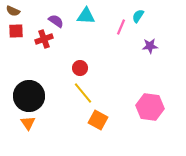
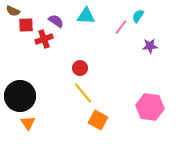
pink line: rotated 14 degrees clockwise
red square: moved 10 px right, 6 px up
black circle: moved 9 px left
